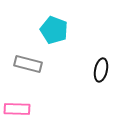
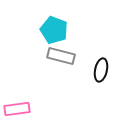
gray rectangle: moved 33 px right, 8 px up
pink rectangle: rotated 10 degrees counterclockwise
